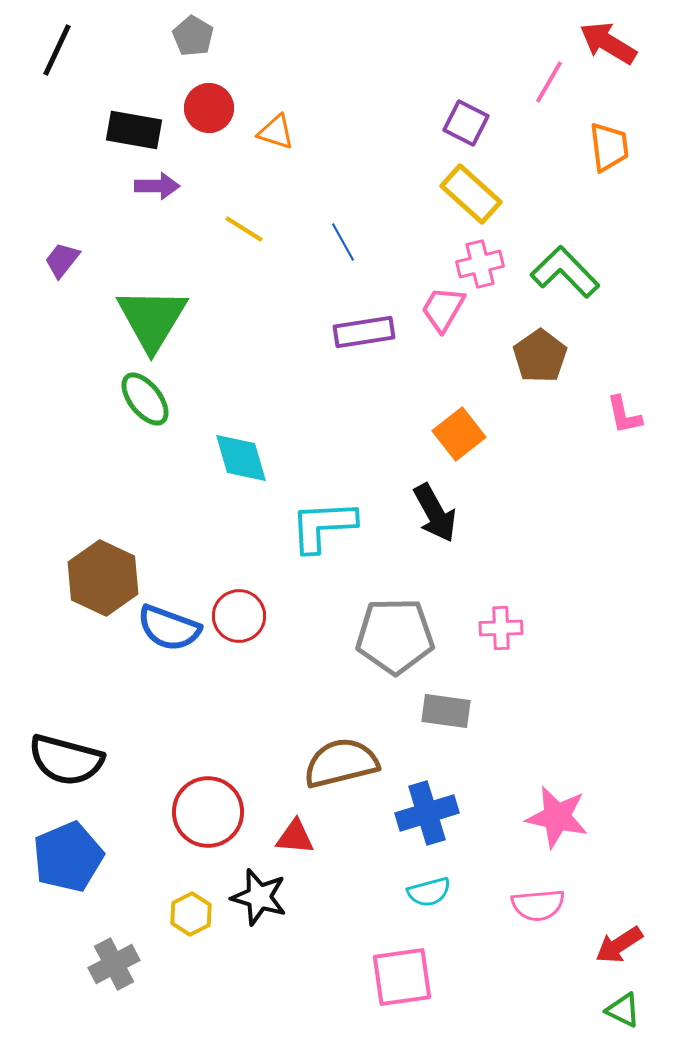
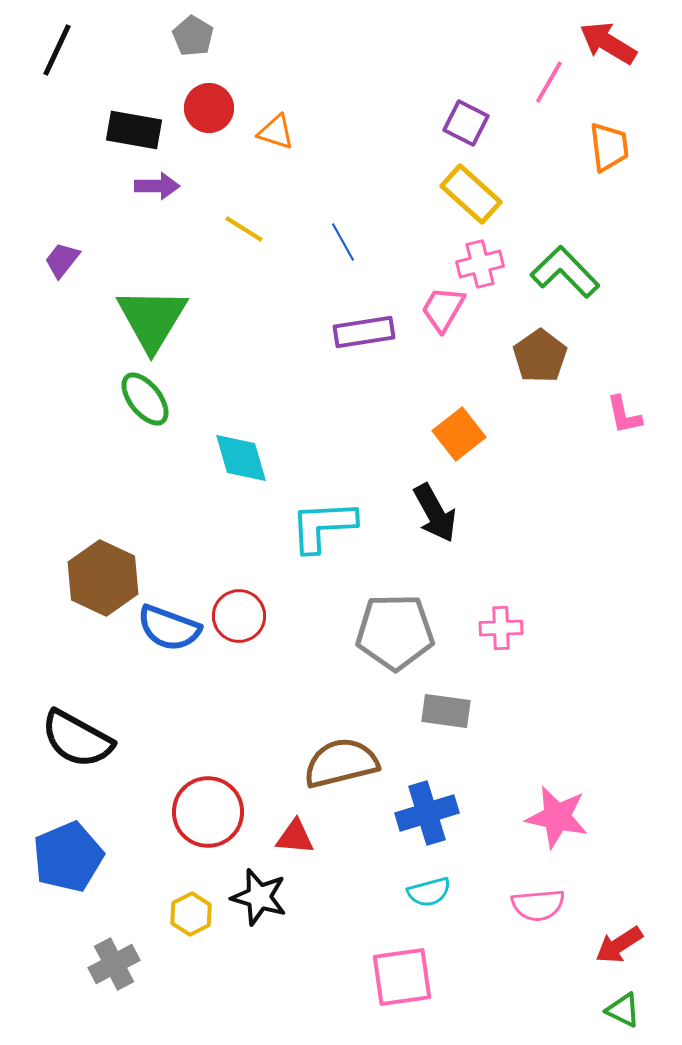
gray pentagon at (395, 636): moved 4 px up
black semicircle at (66, 760): moved 11 px right, 21 px up; rotated 14 degrees clockwise
